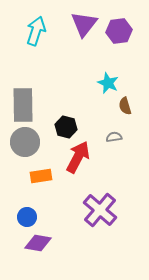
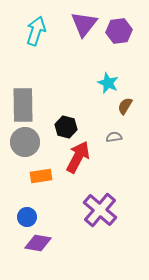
brown semicircle: rotated 48 degrees clockwise
